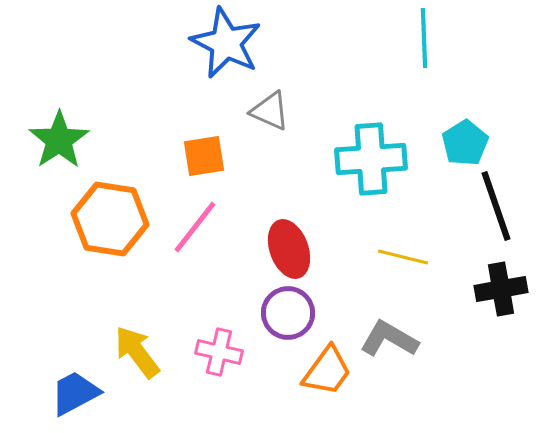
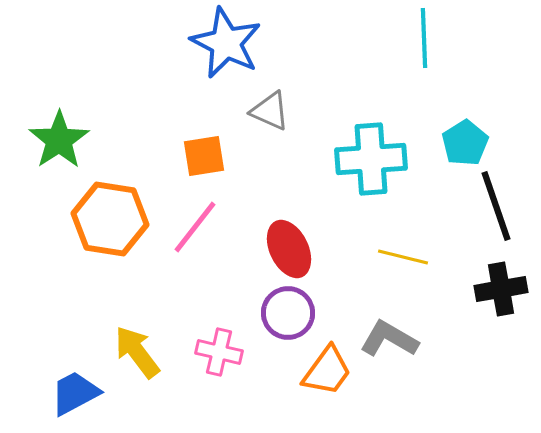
red ellipse: rotated 6 degrees counterclockwise
